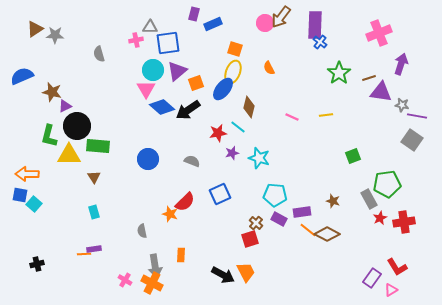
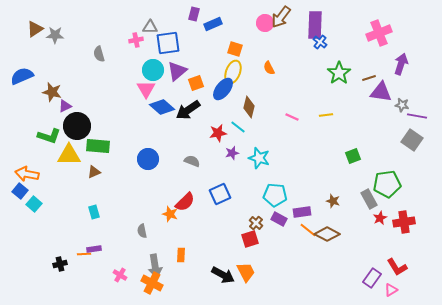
green L-shape at (49, 136): rotated 85 degrees counterclockwise
orange arrow at (27, 174): rotated 10 degrees clockwise
brown triangle at (94, 177): moved 5 px up; rotated 40 degrees clockwise
blue square at (20, 195): moved 4 px up; rotated 28 degrees clockwise
black cross at (37, 264): moved 23 px right
pink cross at (125, 280): moved 5 px left, 5 px up
